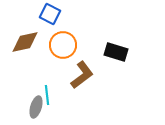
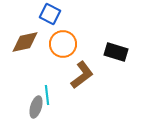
orange circle: moved 1 px up
